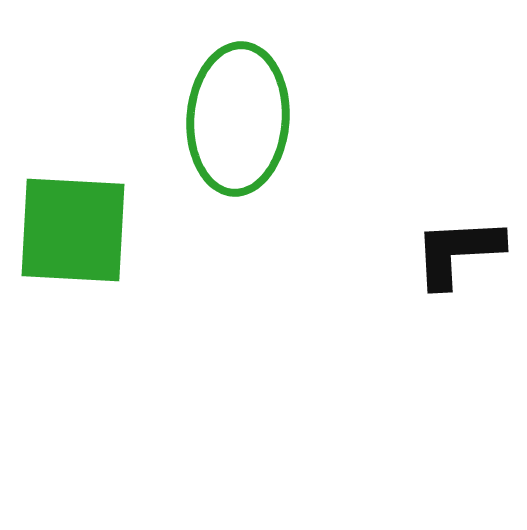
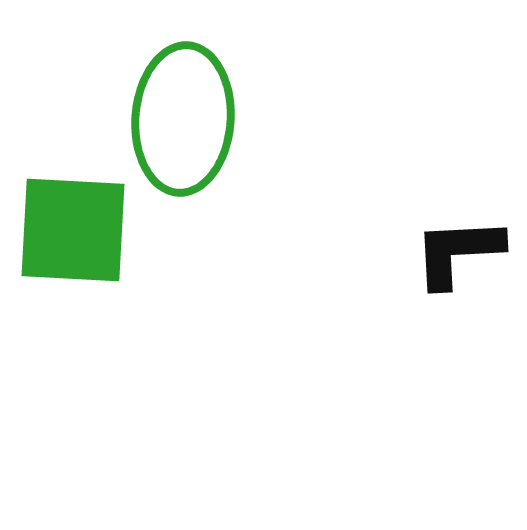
green ellipse: moved 55 px left
